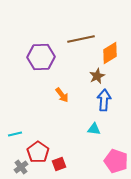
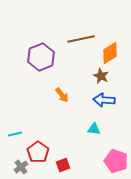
purple hexagon: rotated 20 degrees counterclockwise
brown star: moved 4 px right; rotated 21 degrees counterclockwise
blue arrow: rotated 90 degrees counterclockwise
red square: moved 4 px right, 1 px down
